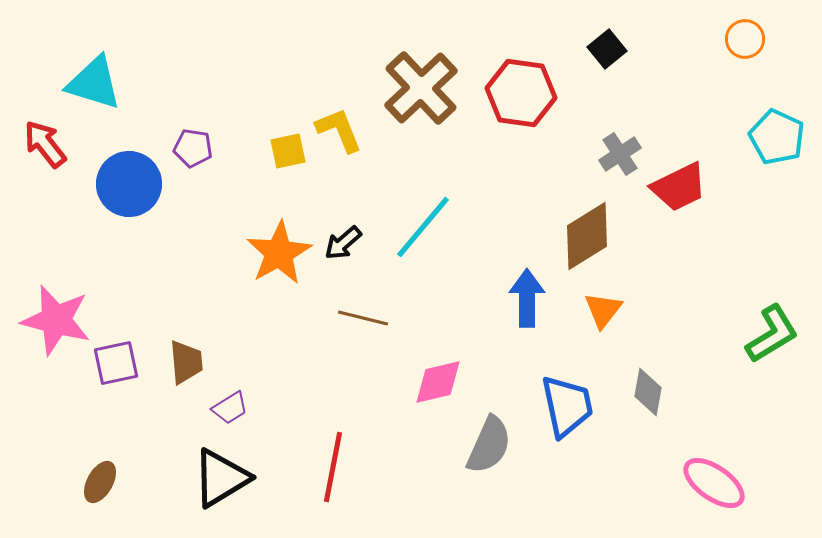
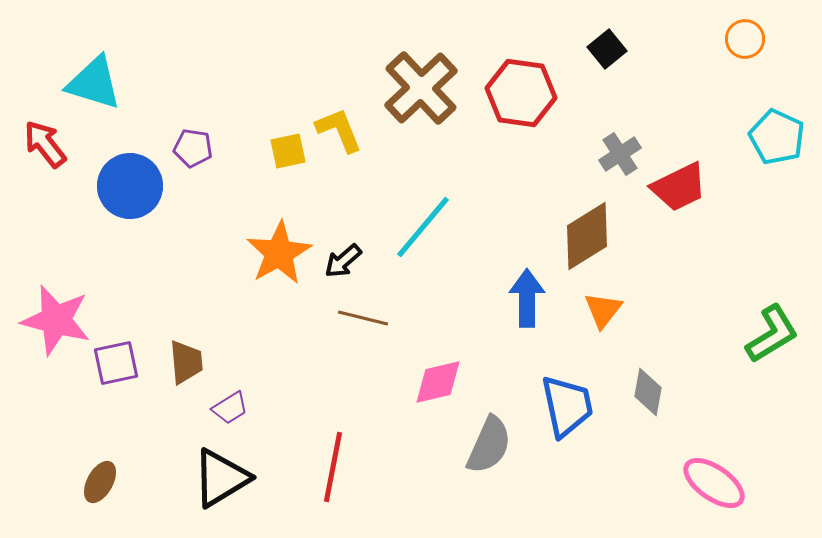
blue circle: moved 1 px right, 2 px down
black arrow: moved 18 px down
